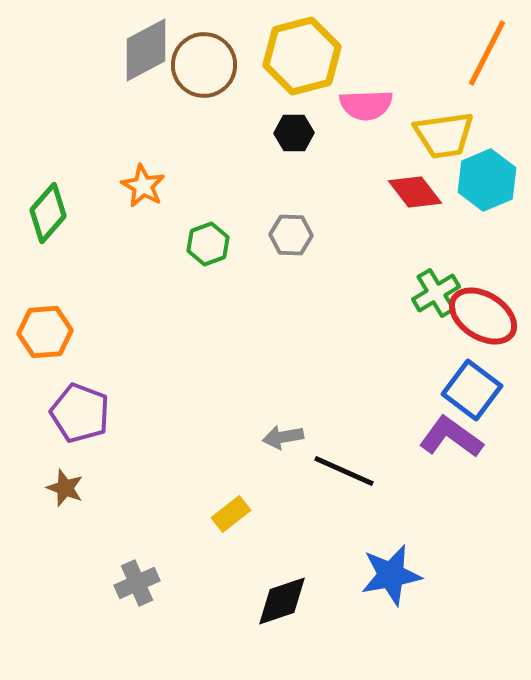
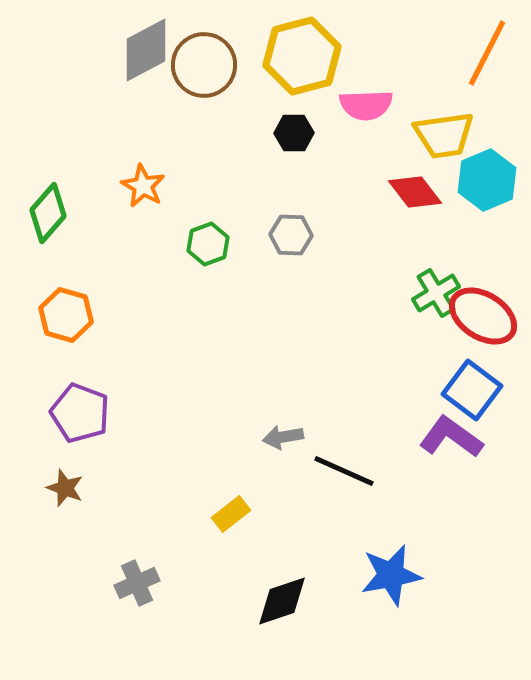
orange hexagon: moved 21 px right, 17 px up; rotated 20 degrees clockwise
